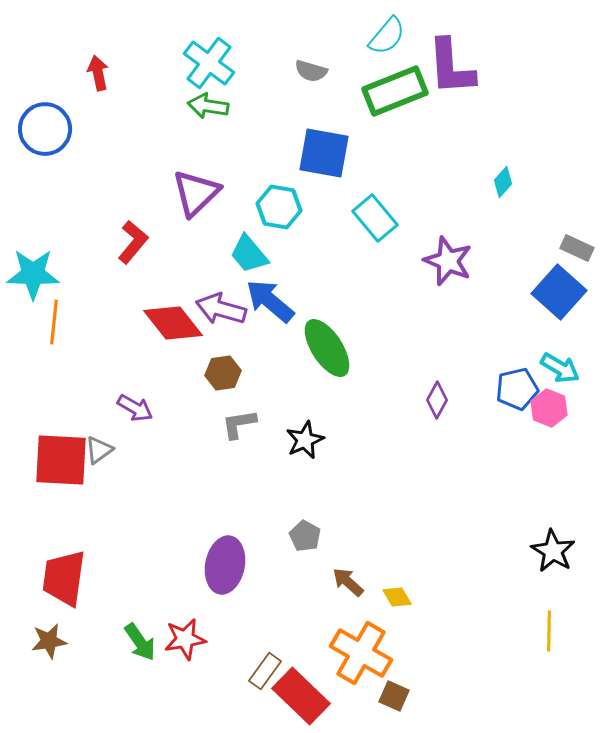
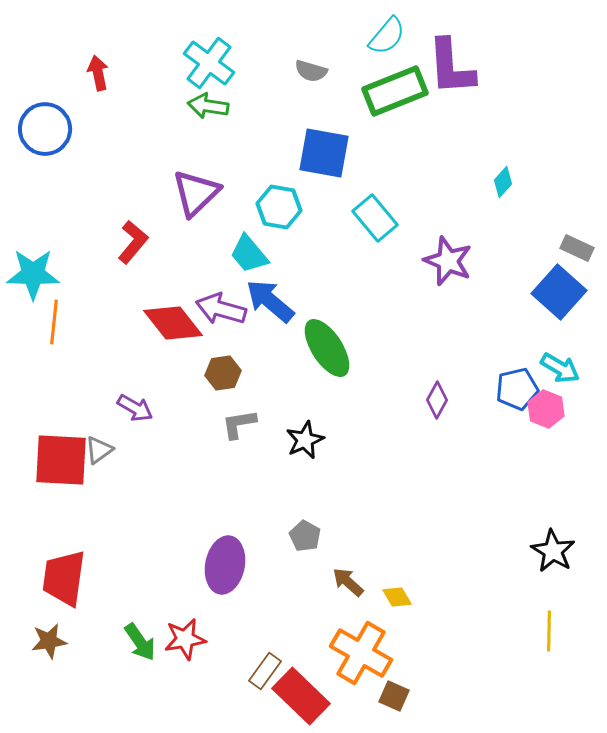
pink hexagon at (549, 408): moved 3 px left, 1 px down
